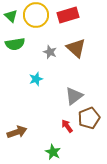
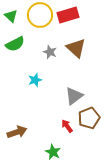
yellow circle: moved 4 px right
green semicircle: rotated 18 degrees counterclockwise
cyan star: moved 1 px left, 1 px down
